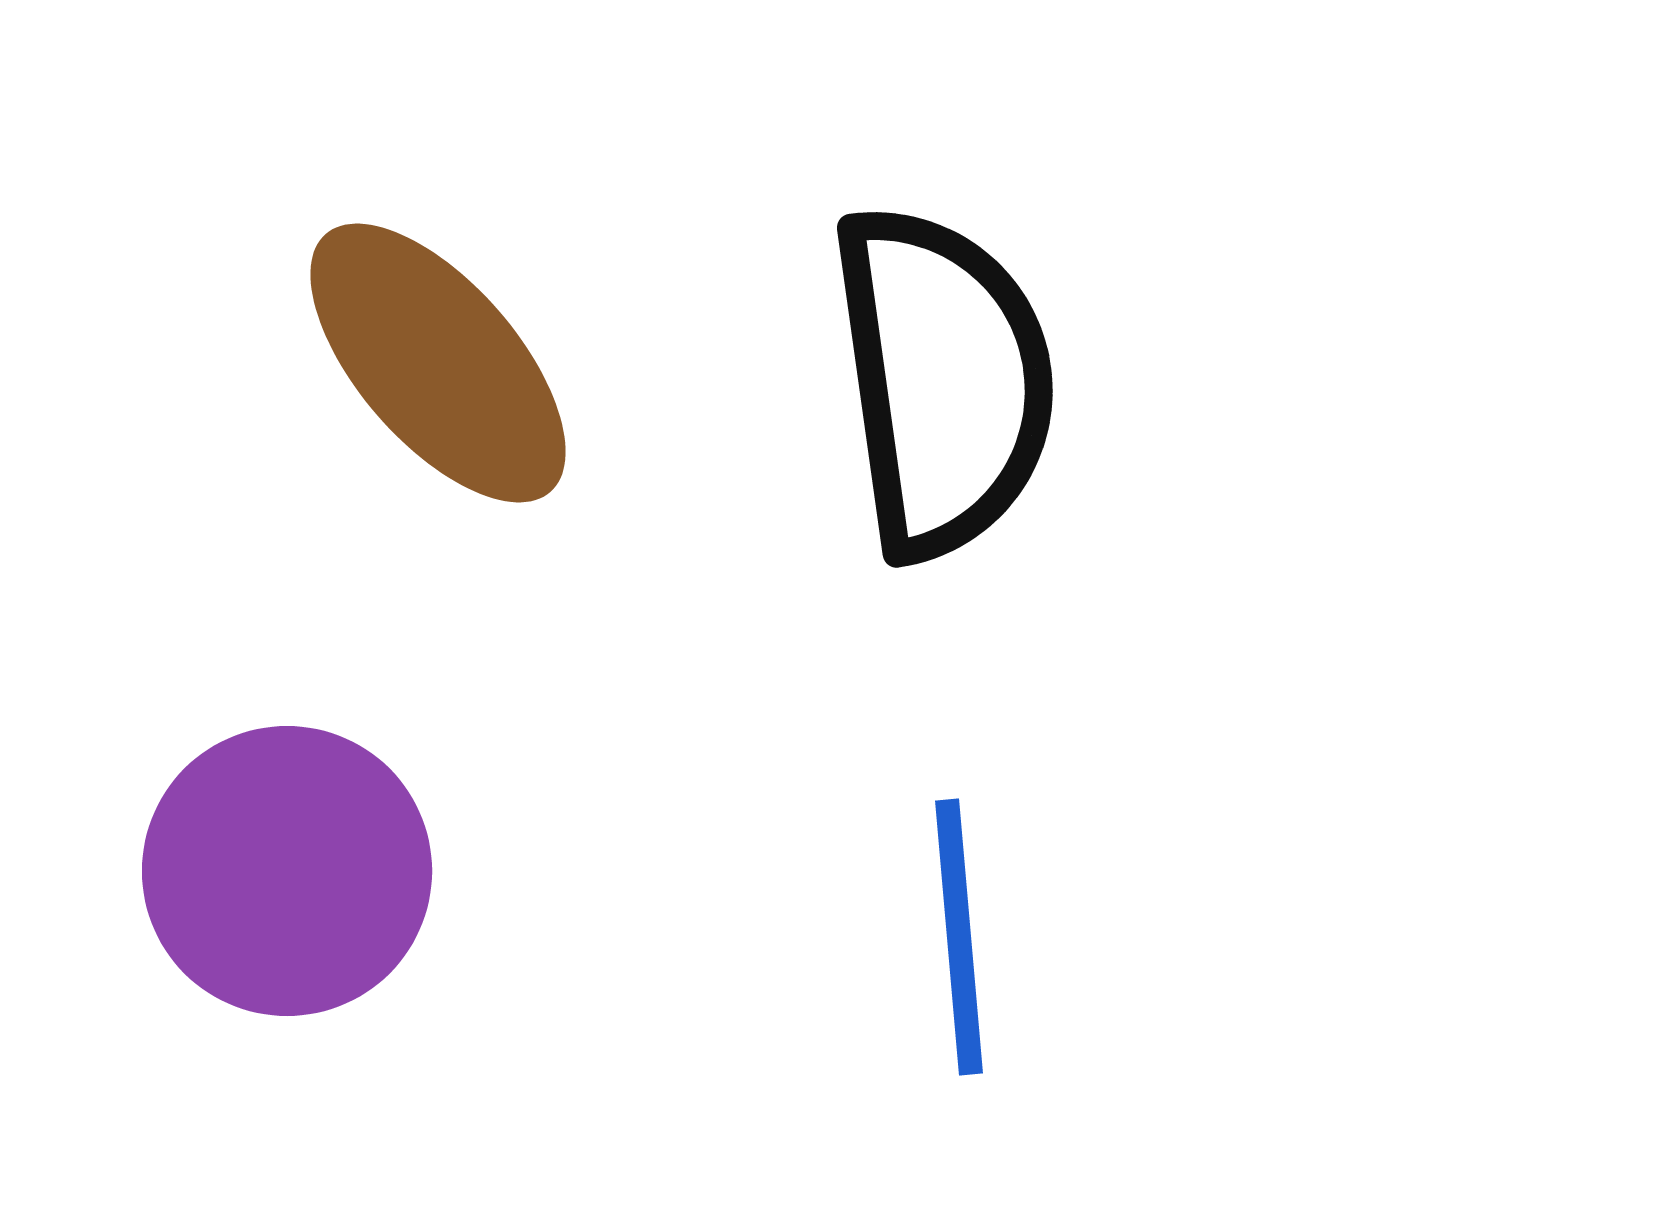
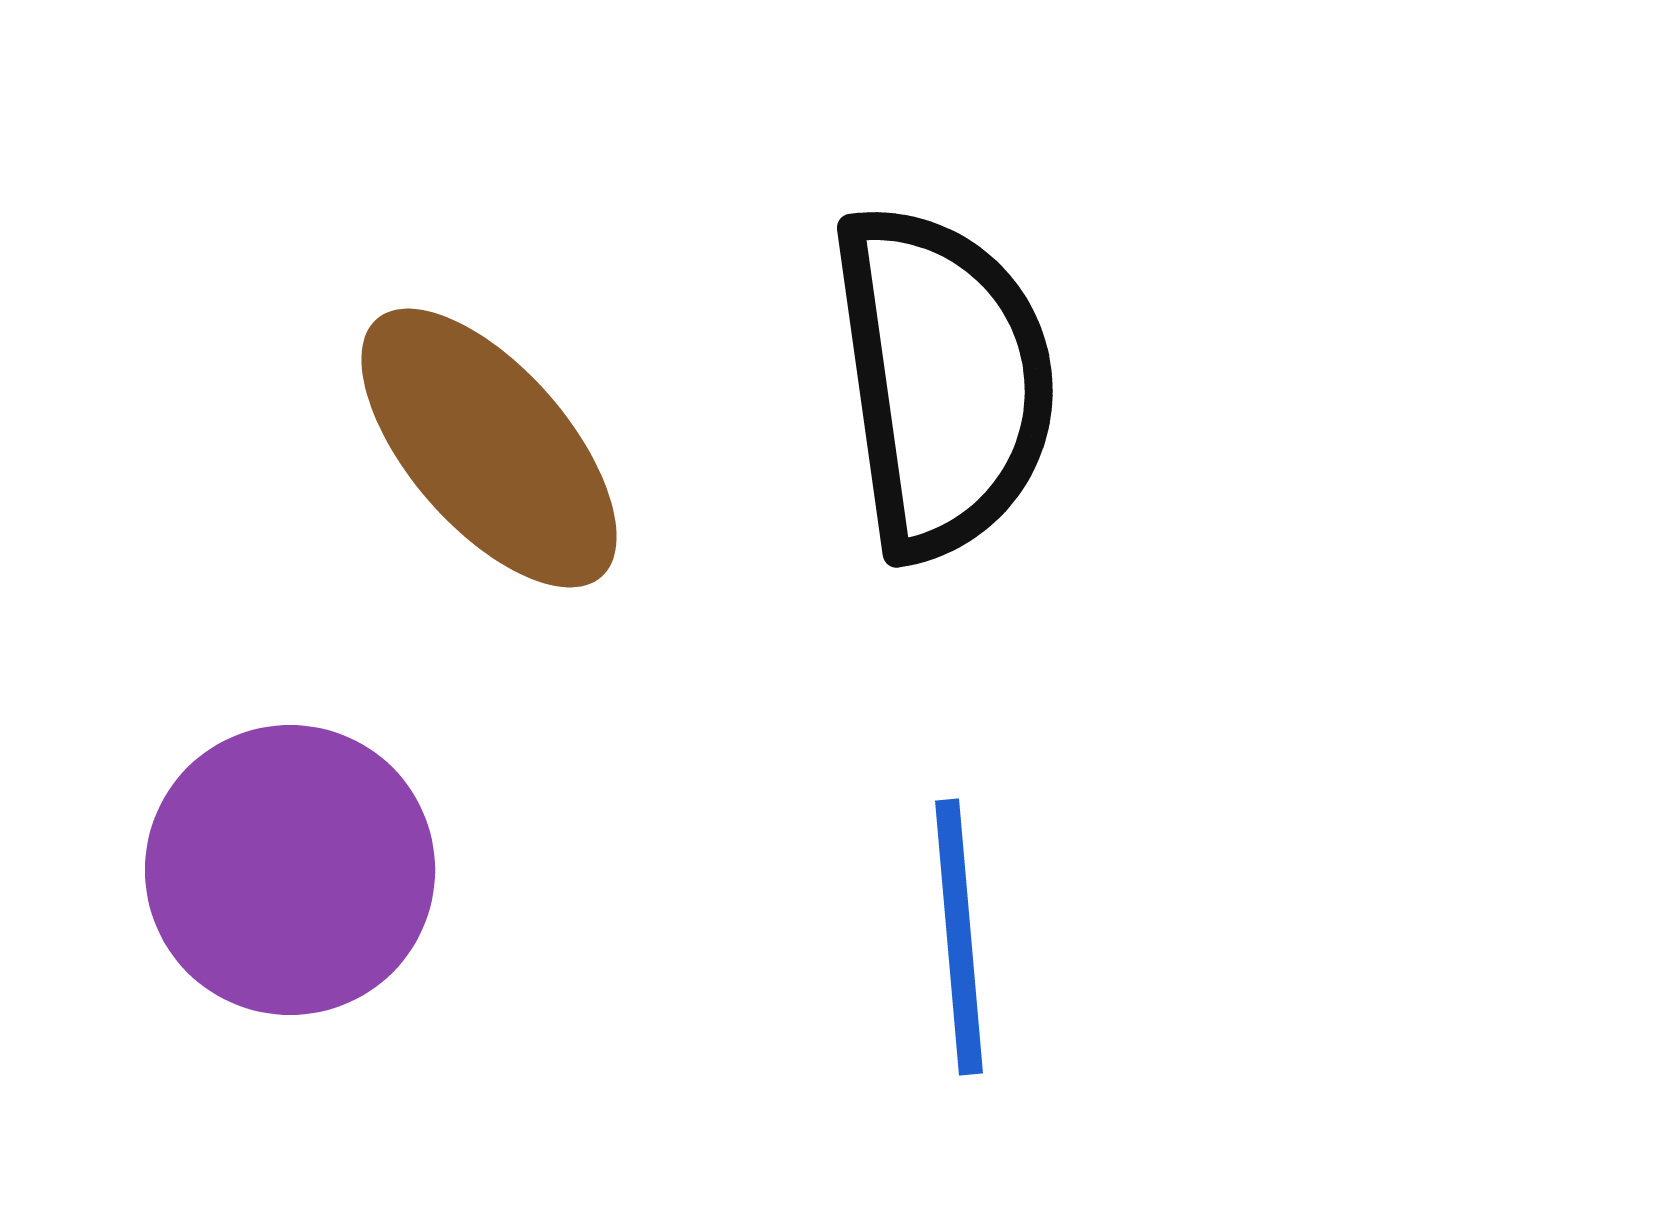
brown ellipse: moved 51 px right, 85 px down
purple circle: moved 3 px right, 1 px up
